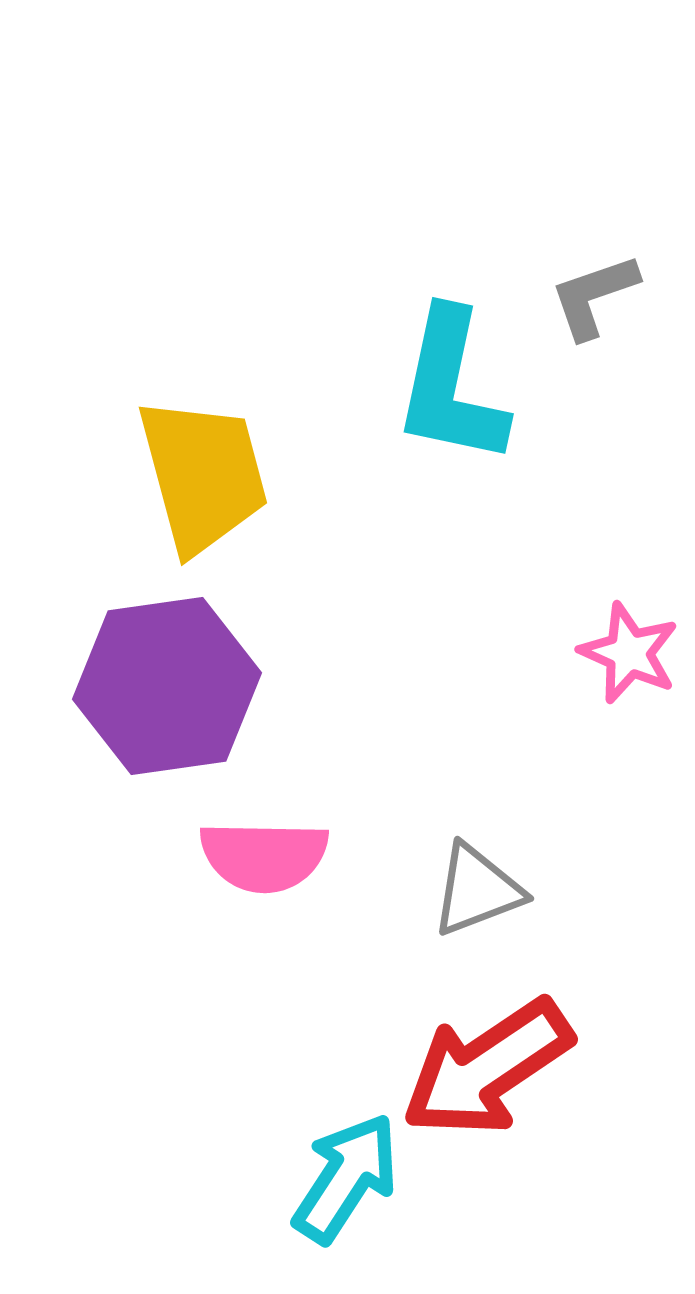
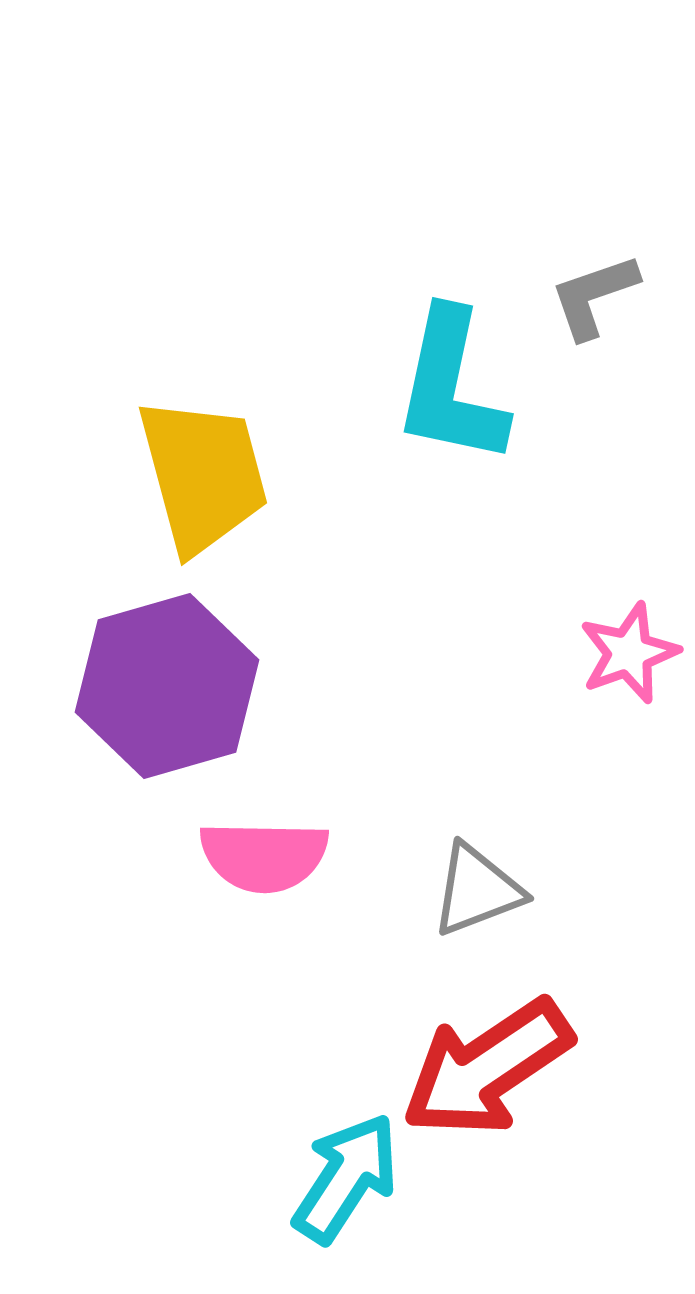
pink star: rotated 28 degrees clockwise
purple hexagon: rotated 8 degrees counterclockwise
